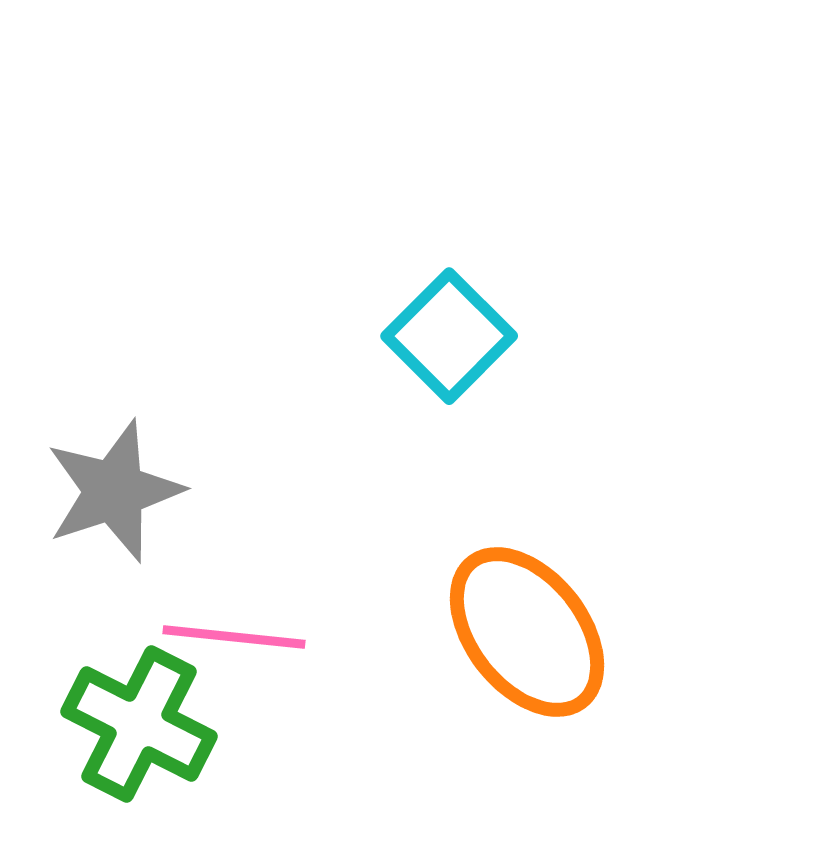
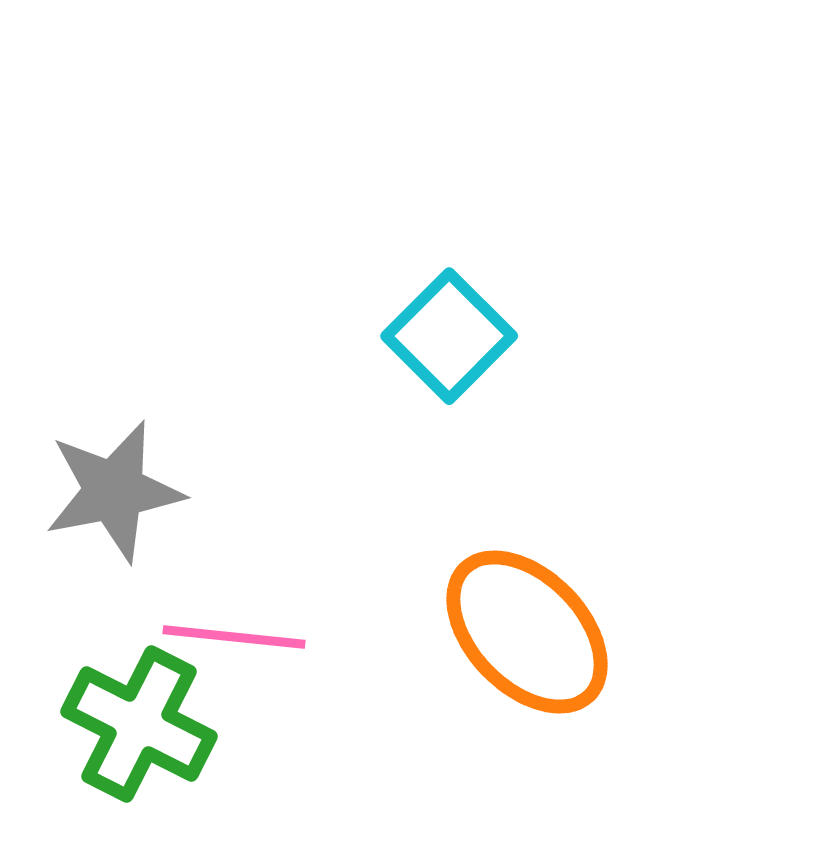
gray star: rotated 7 degrees clockwise
orange ellipse: rotated 6 degrees counterclockwise
